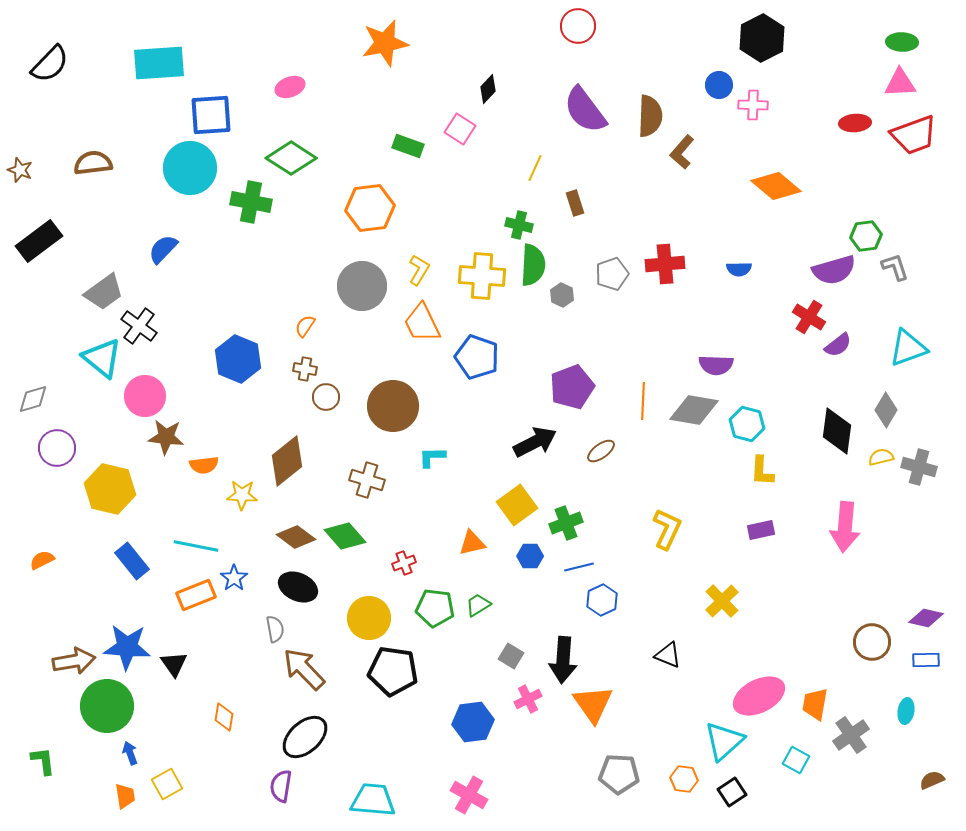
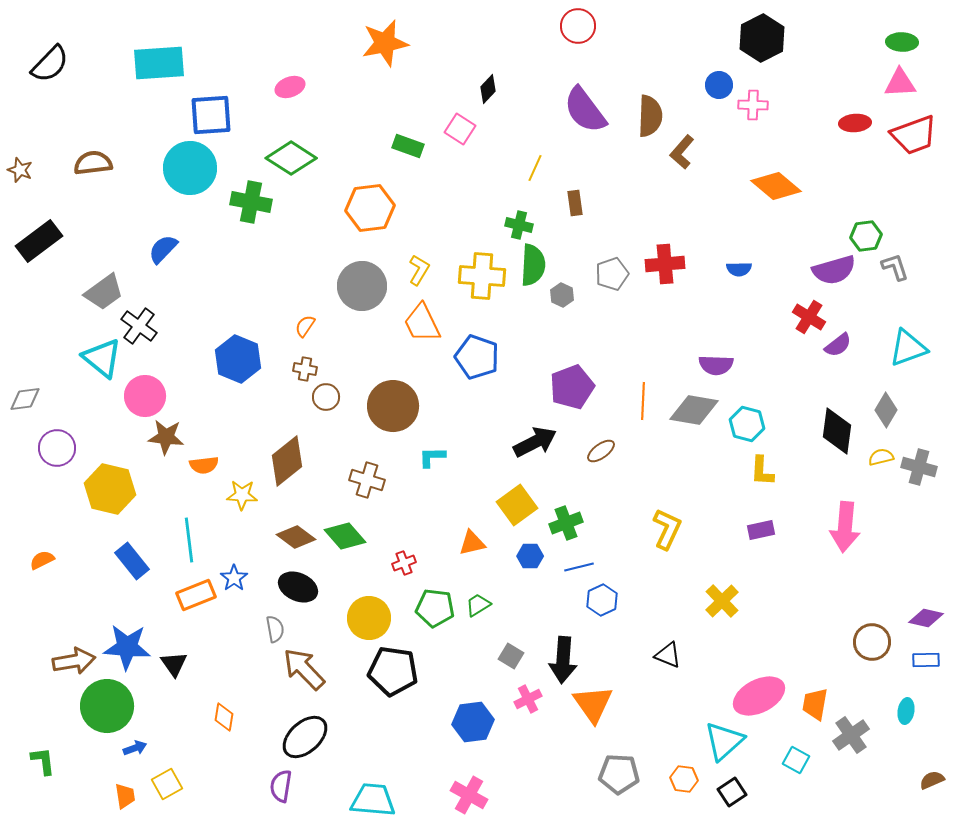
brown rectangle at (575, 203): rotated 10 degrees clockwise
gray diamond at (33, 399): moved 8 px left; rotated 8 degrees clockwise
cyan line at (196, 546): moved 7 px left, 6 px up; rotated 72 degrees clockwise
blue arrow at (130, 753): moved 5 px right, 5 px up; rotated 90 degrees clockwise
